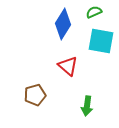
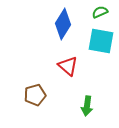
green semicircle: moved 6 px right
